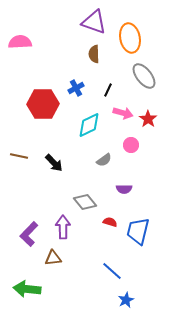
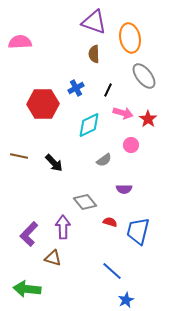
brown triangle: rotated 24 degrees clockwise
